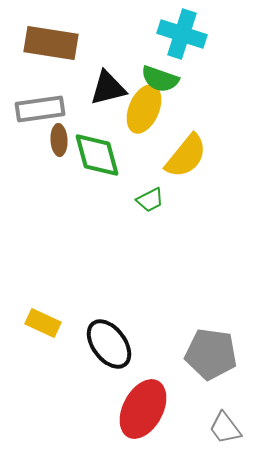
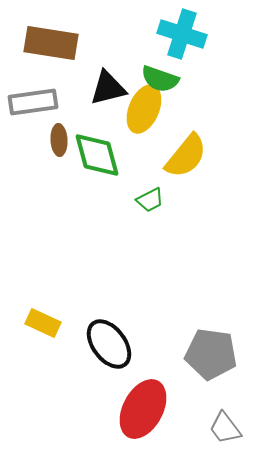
gray rectangle: moved 7 px left, 7 px up
